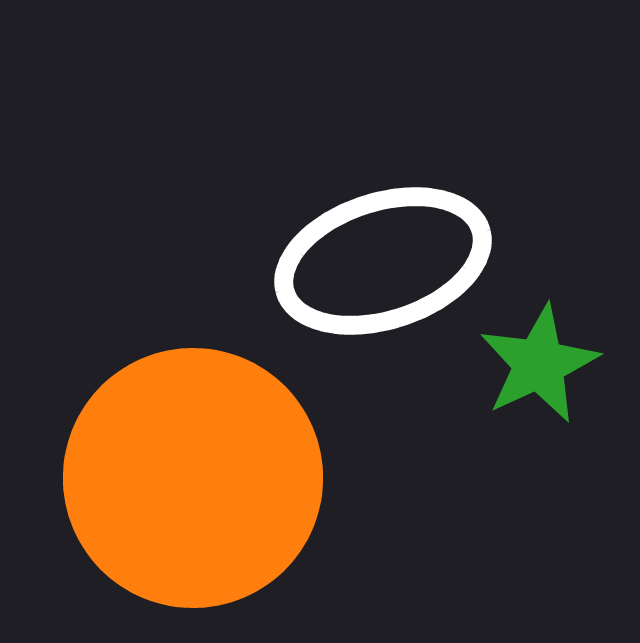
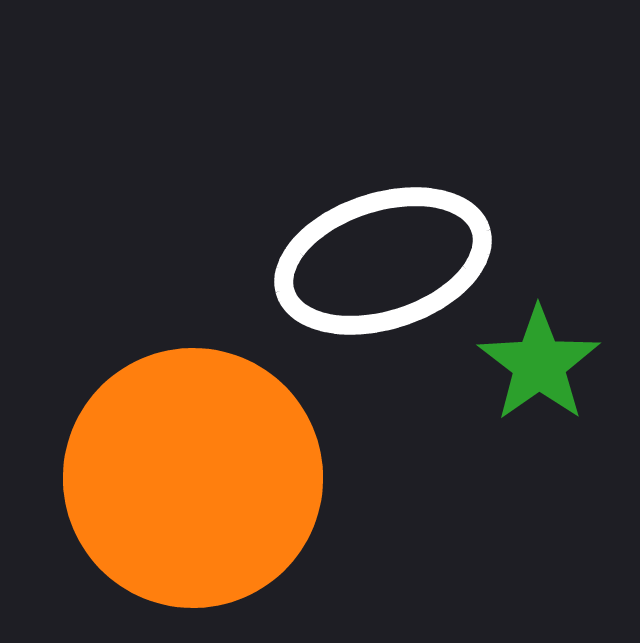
green star: rotated 10 degrees counterclockwise
